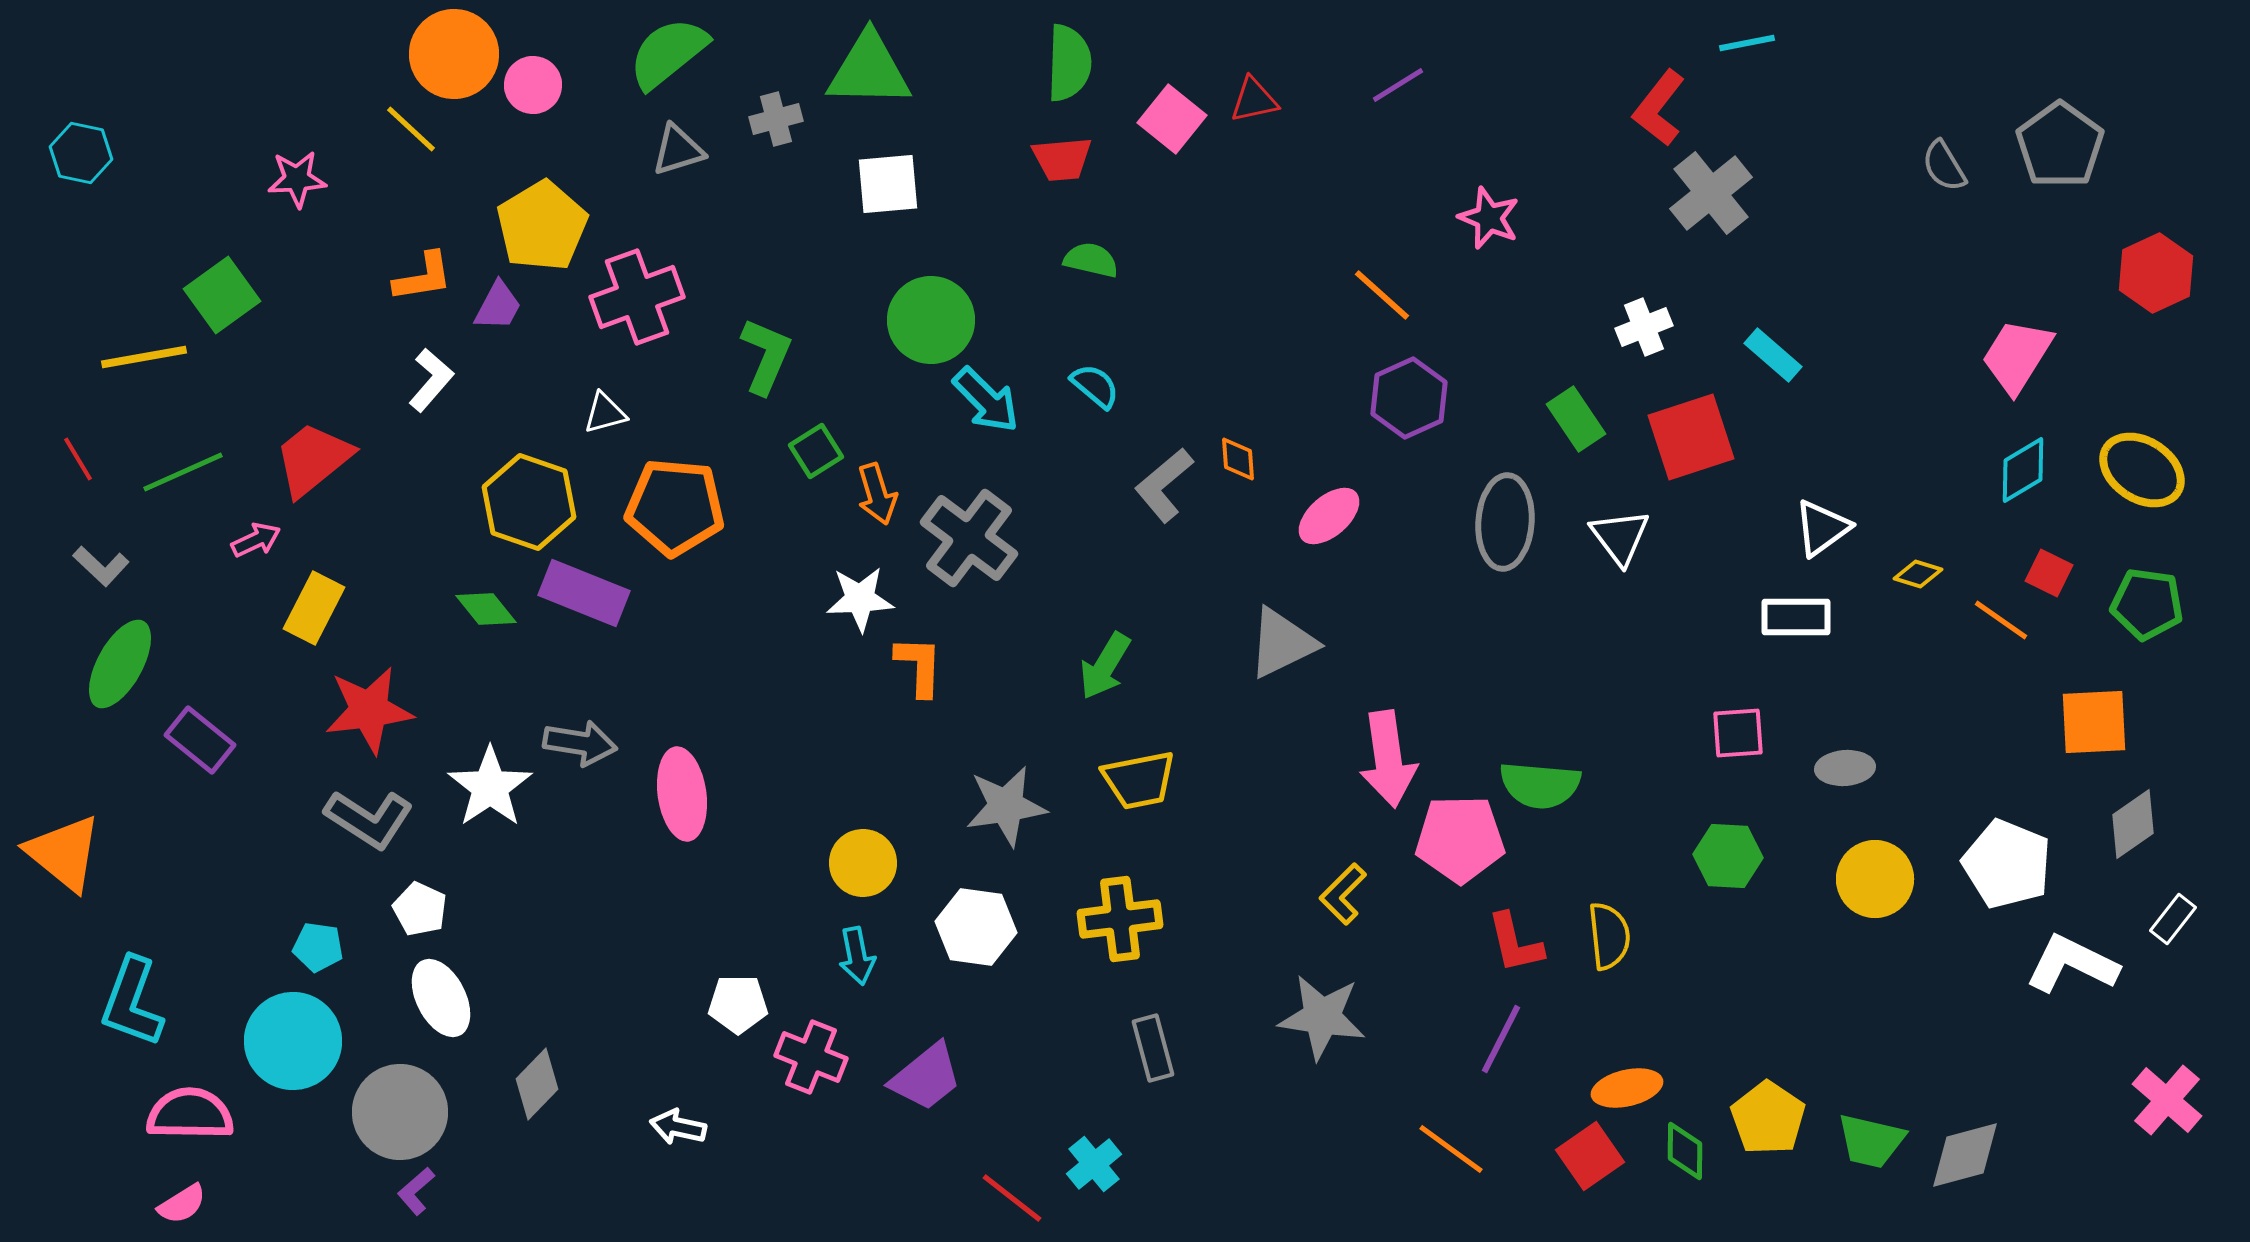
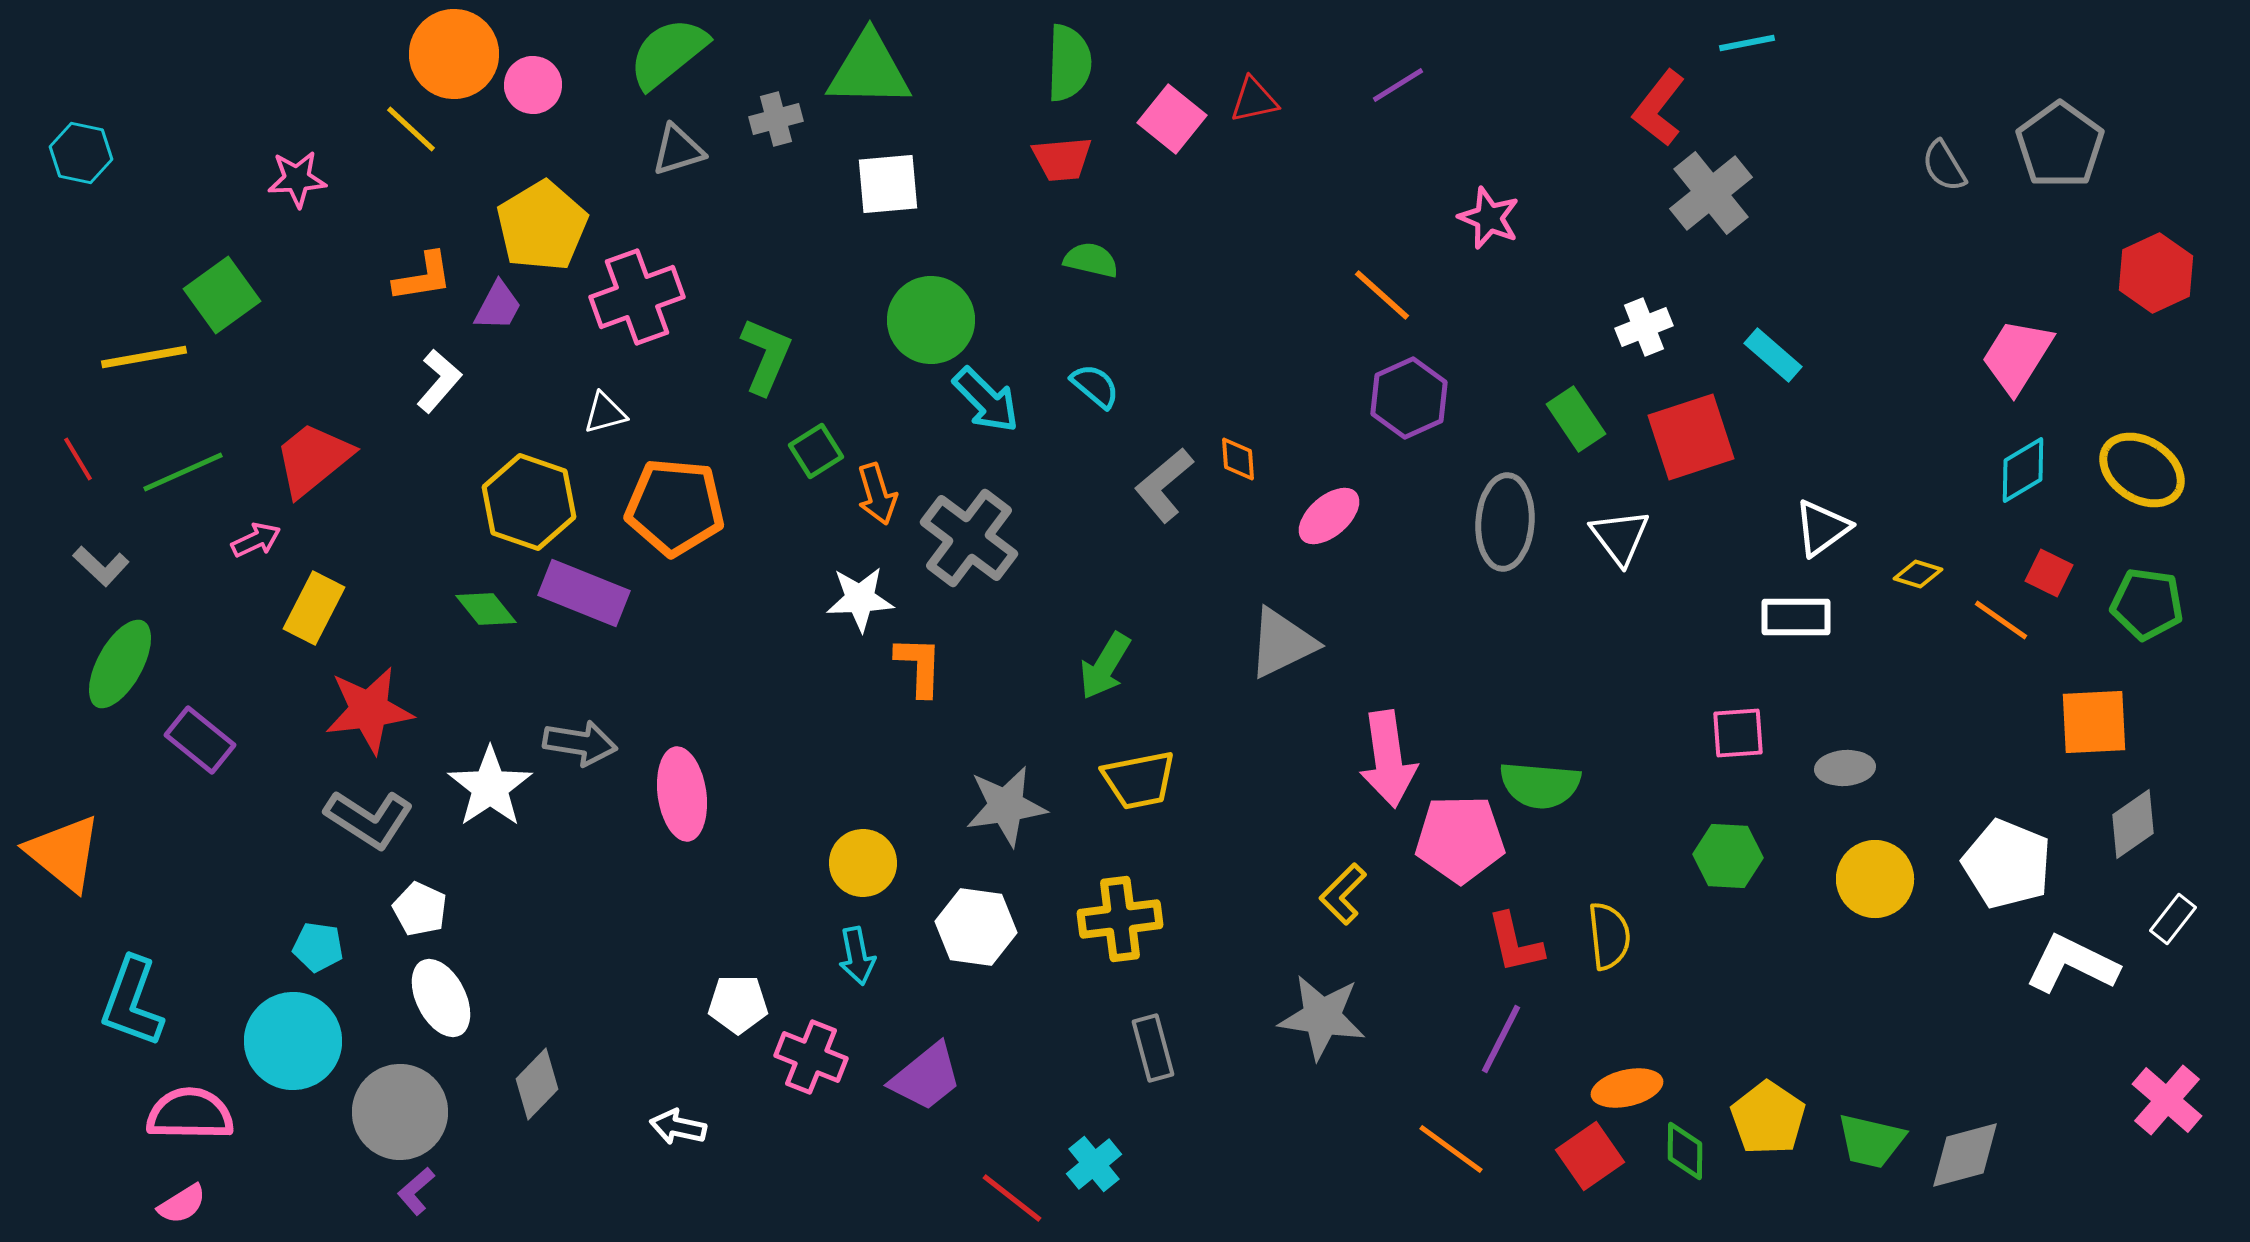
white L-shape at (431, 380): moved 8 px right, 1 px down
